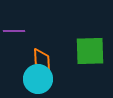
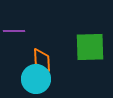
green square: moved 4 px up
cyan circle: moved 2 px left
